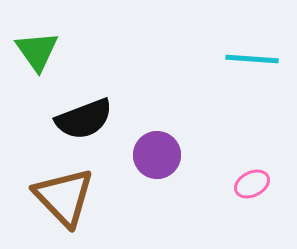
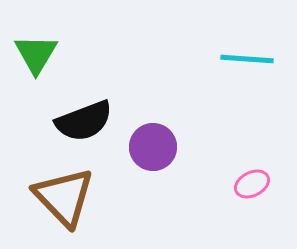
green triangle: moved 1 px left, 3 px down; rotated 6 degrees clockwise
cyan line: moved 5 px left
black semicircle: moved 2 px down
purple circle: moved 4 px left, 8 px up
